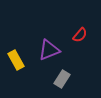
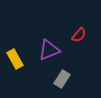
red semicircle: moved 1 px left
yellow rectangle: moved 1 px left, 1 px up
